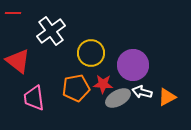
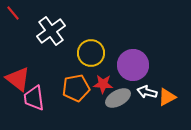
red line: rotated 49 degrees clockwise
red triangle: moved 18 px down
white arrow: moved 5 px right
